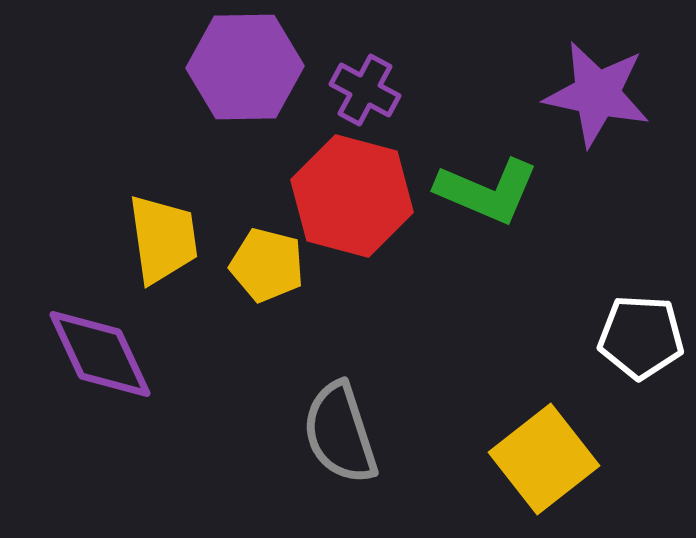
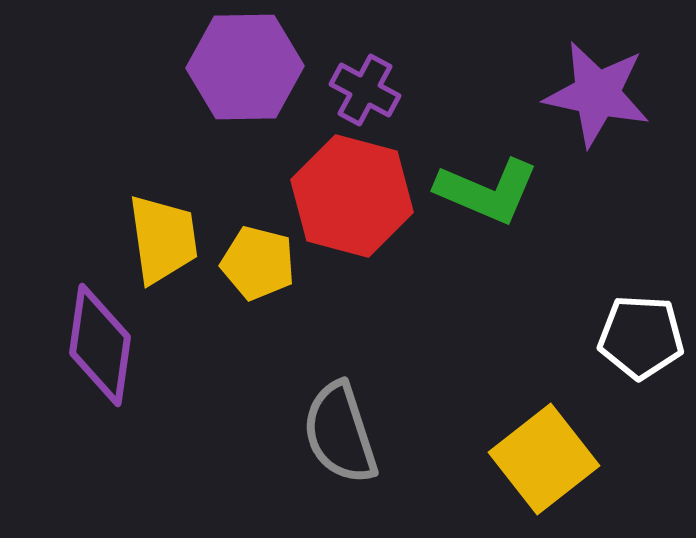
yellow pentagon: moved 9 px left, 2 px up
purple diamond: moved 9 px up; rotated 33 degrees clockwise
